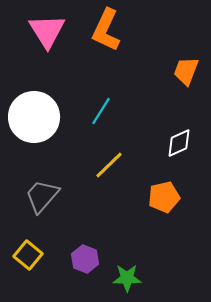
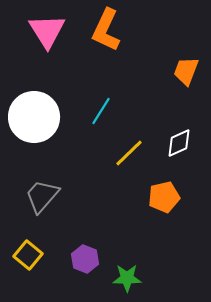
yellow line: moved 20 px right, 12 px up
